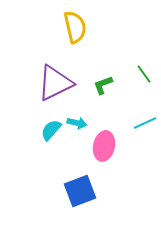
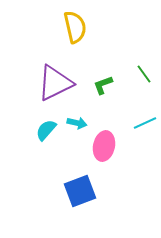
cyan semicircle: moved 5 px left
